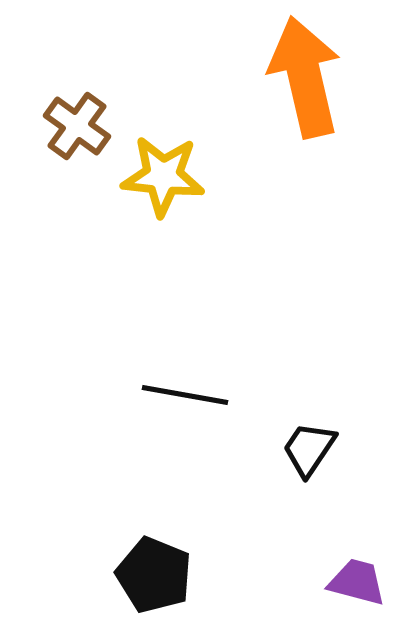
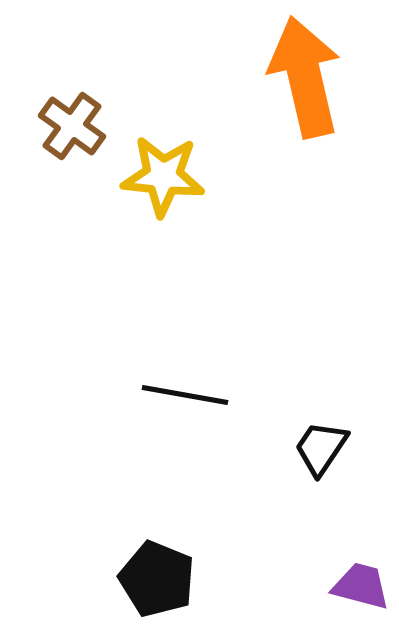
brown cross: moved 5 px left
black trapezoid: moved 12 px right, 1 px up
black pentagon: moved 3 px right, 4 px down
purple trapezoid: moved 4 px right, 4 px down
